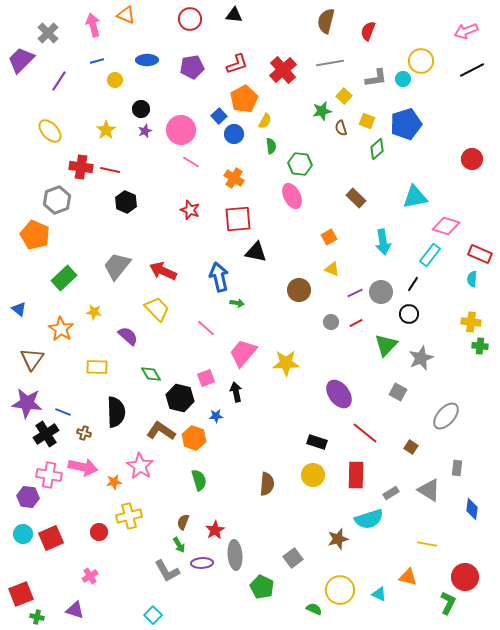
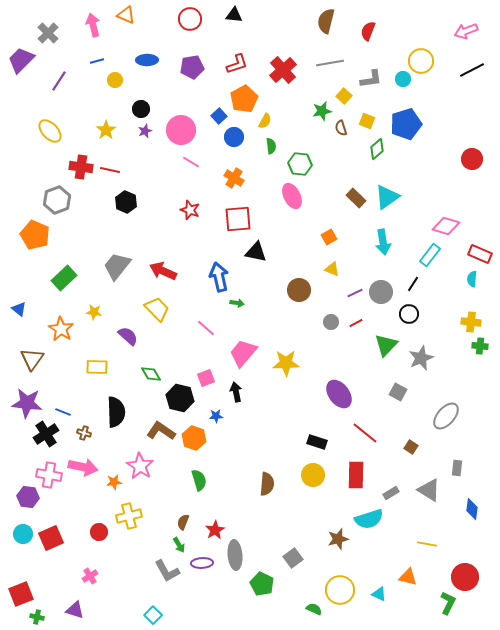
gray L-shape at (376, 78): moved 5 px left, 1 px down
blue circle at (234, 134): moved 3 px down
cyan triangle at (415, 197): moved 28 px left; rotated 24 degrees counterclockwise
green pentagon at (262, 587): moved 3 px up
